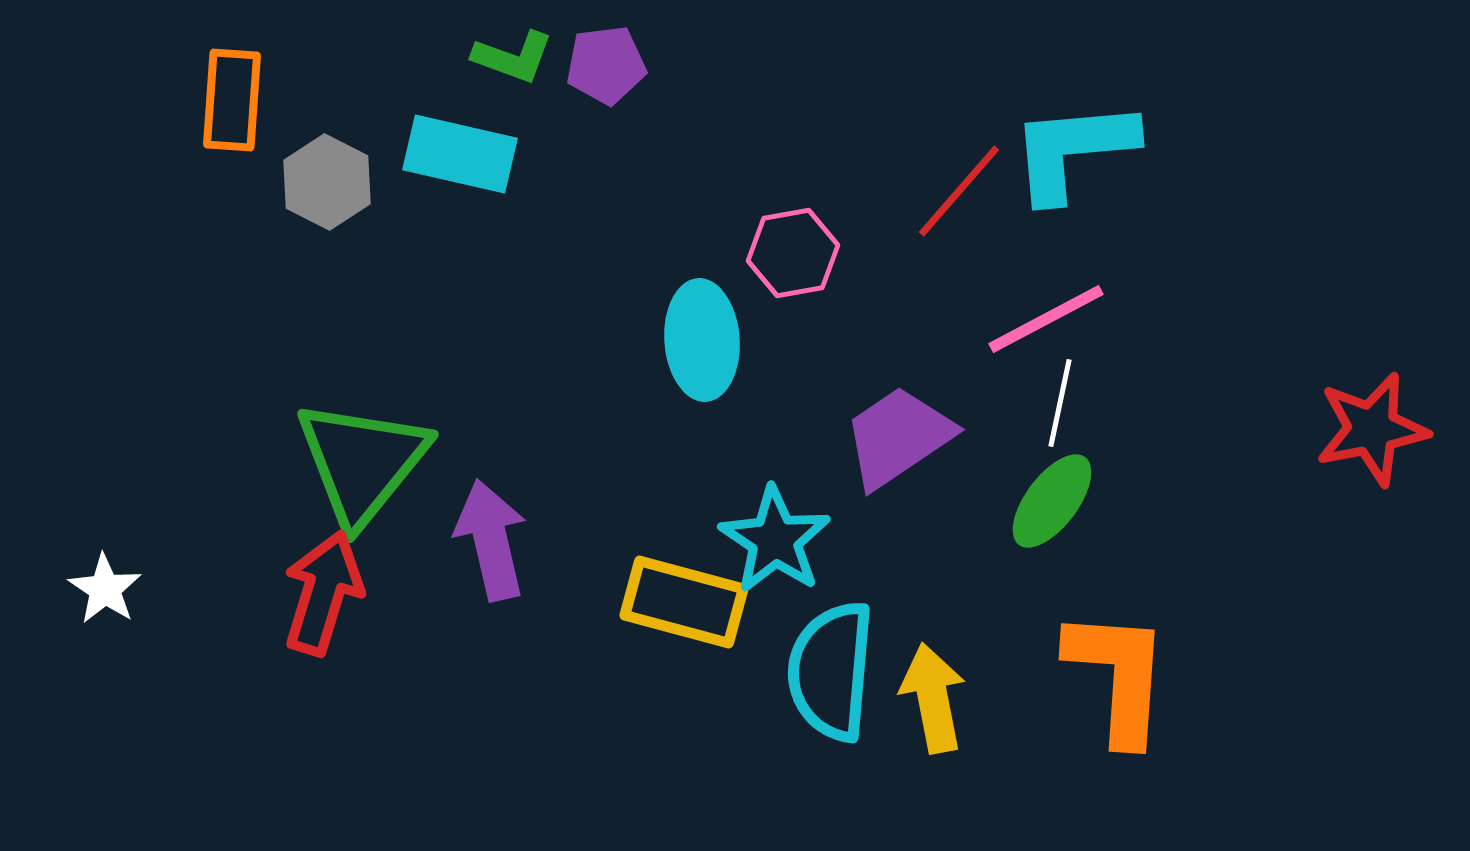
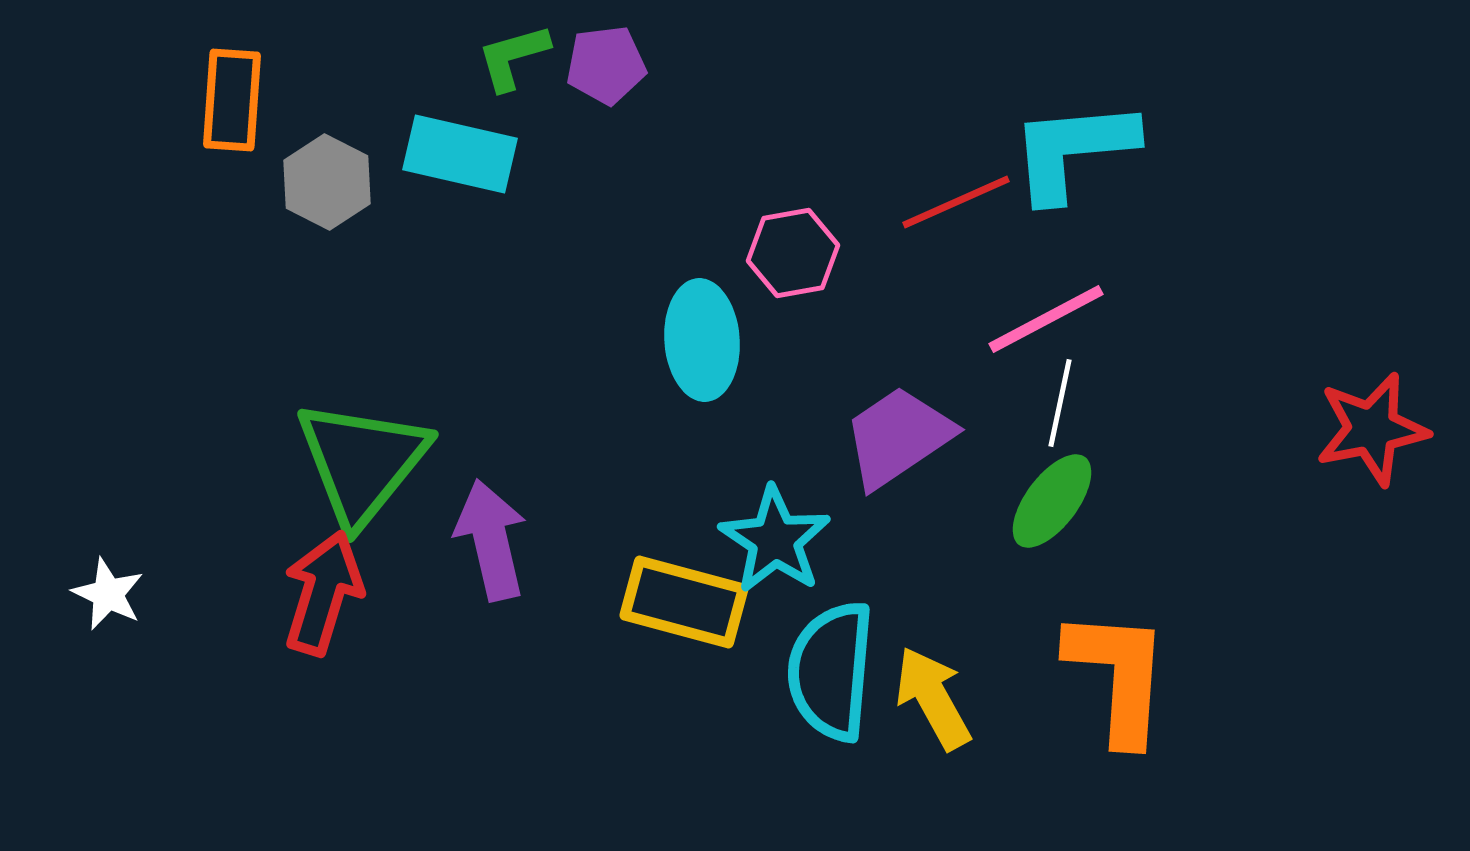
green L-shape: rotated 144 degrees clockwise
red line: moved 3 px left, 11 px down; rotated 25 degrees clockwise
white star: moved 3 px right, 5 px down; rotated 8 degrees counterclockwise
yellow arrow: rotated 18 degrees counterclockwise
